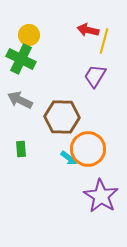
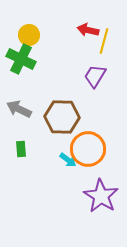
gray arrow: moved 1 px left, 9 px down
cyan arrow: moved 1 px left, 2 px down
